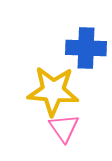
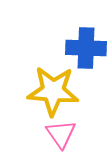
pink triangle: moved 3 px left, 6 px down
